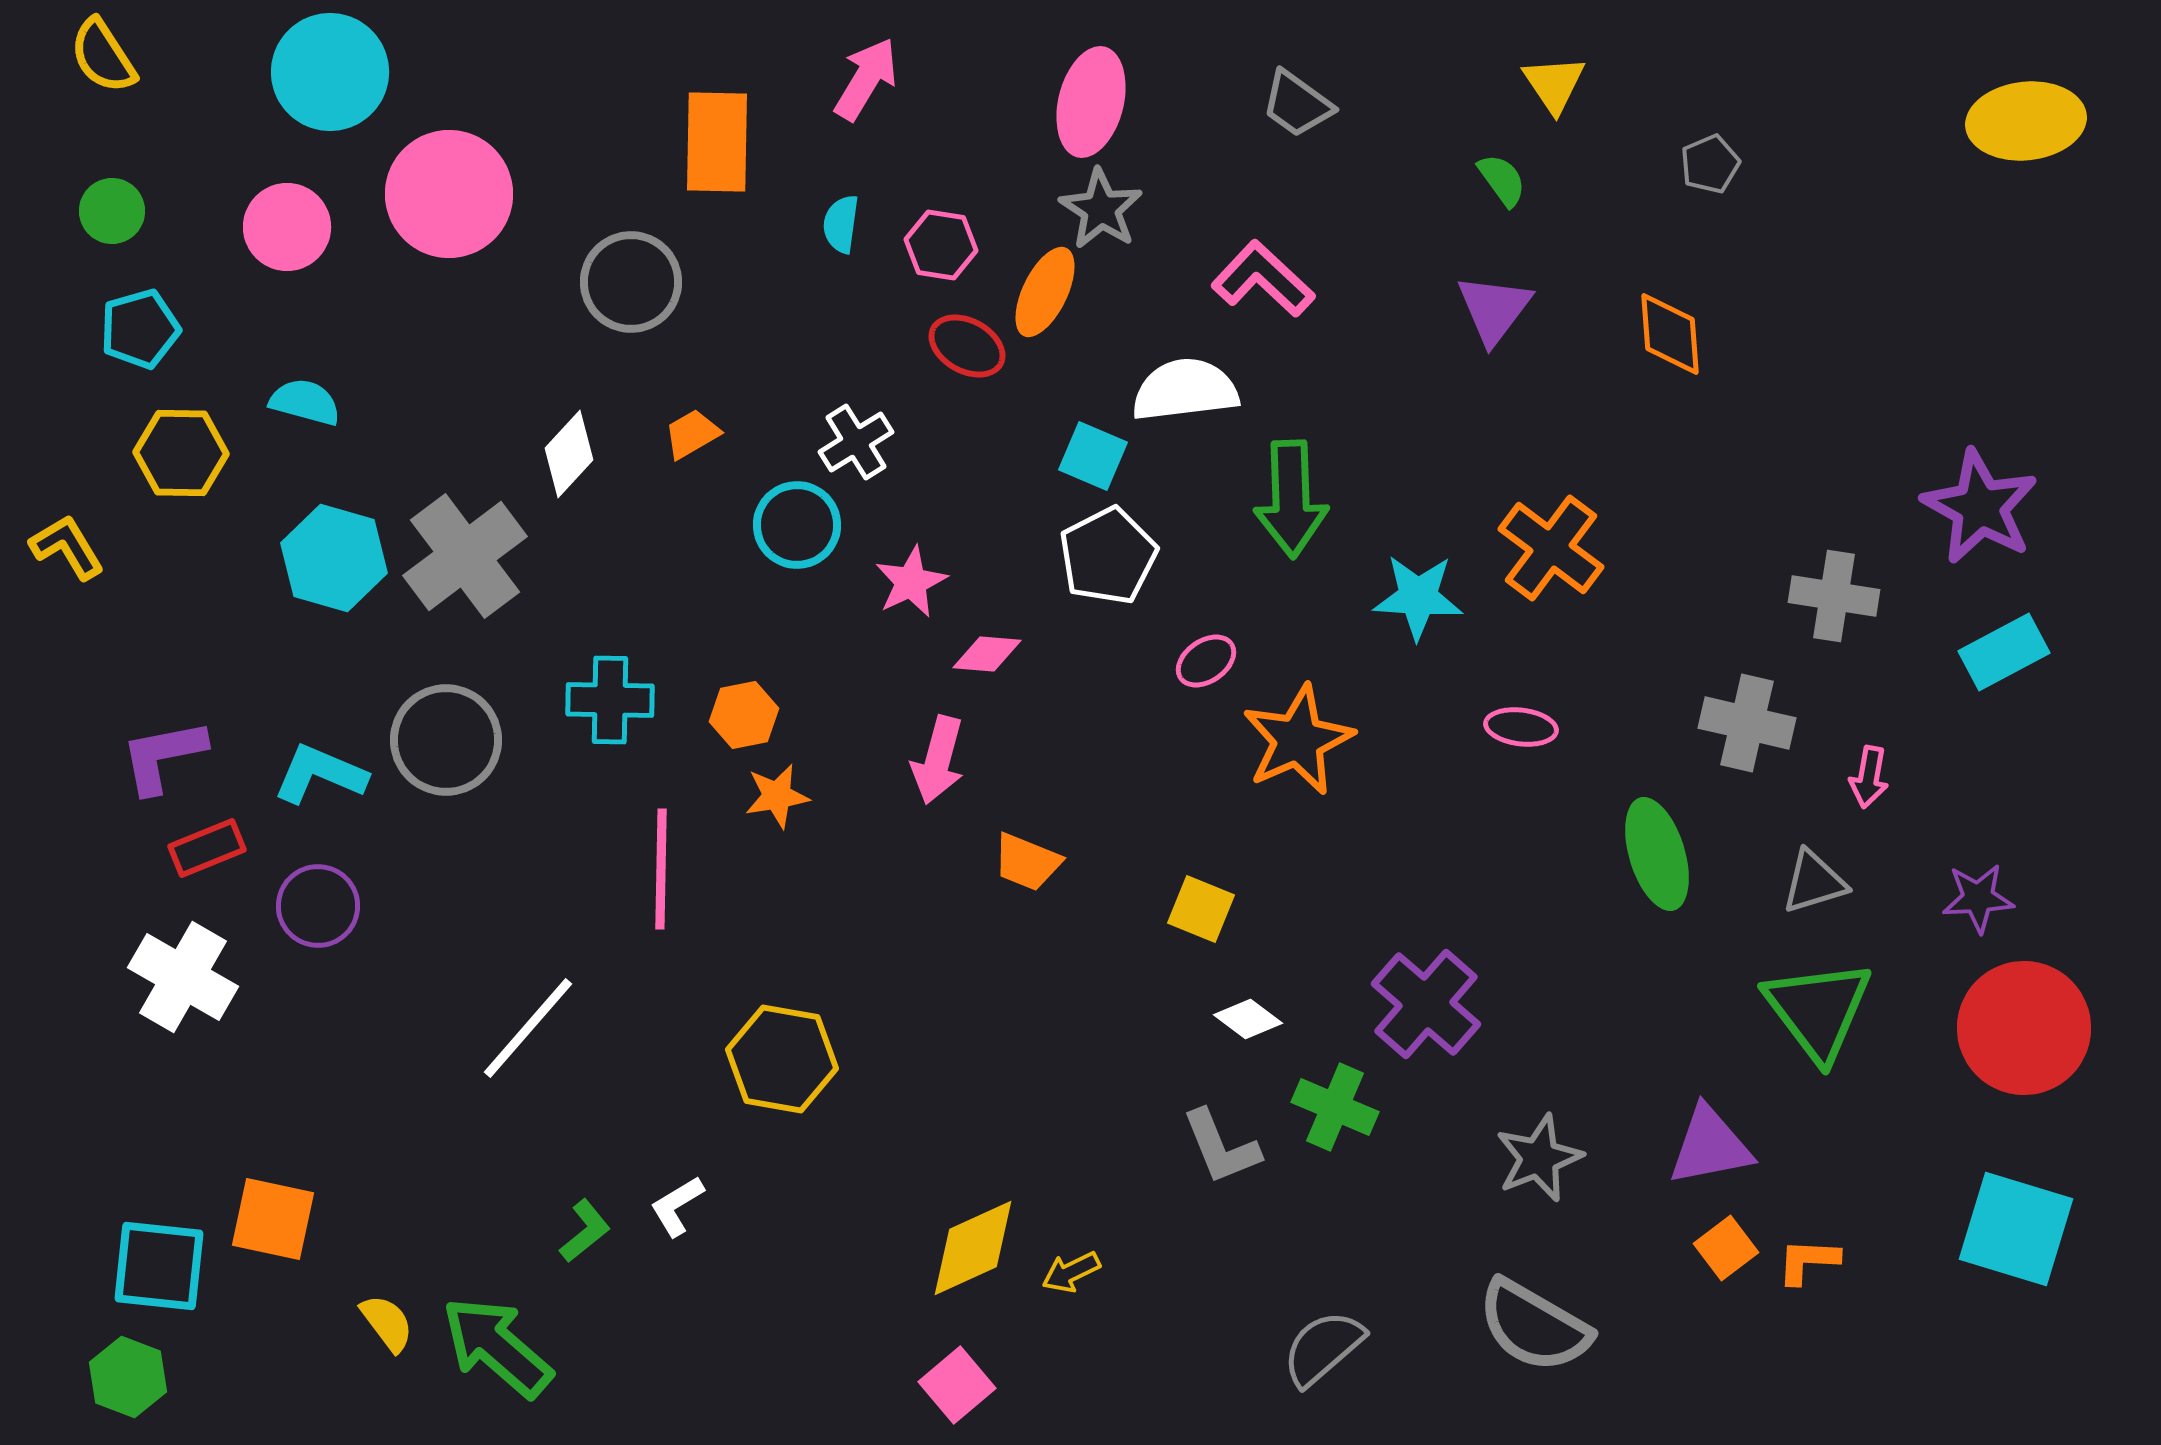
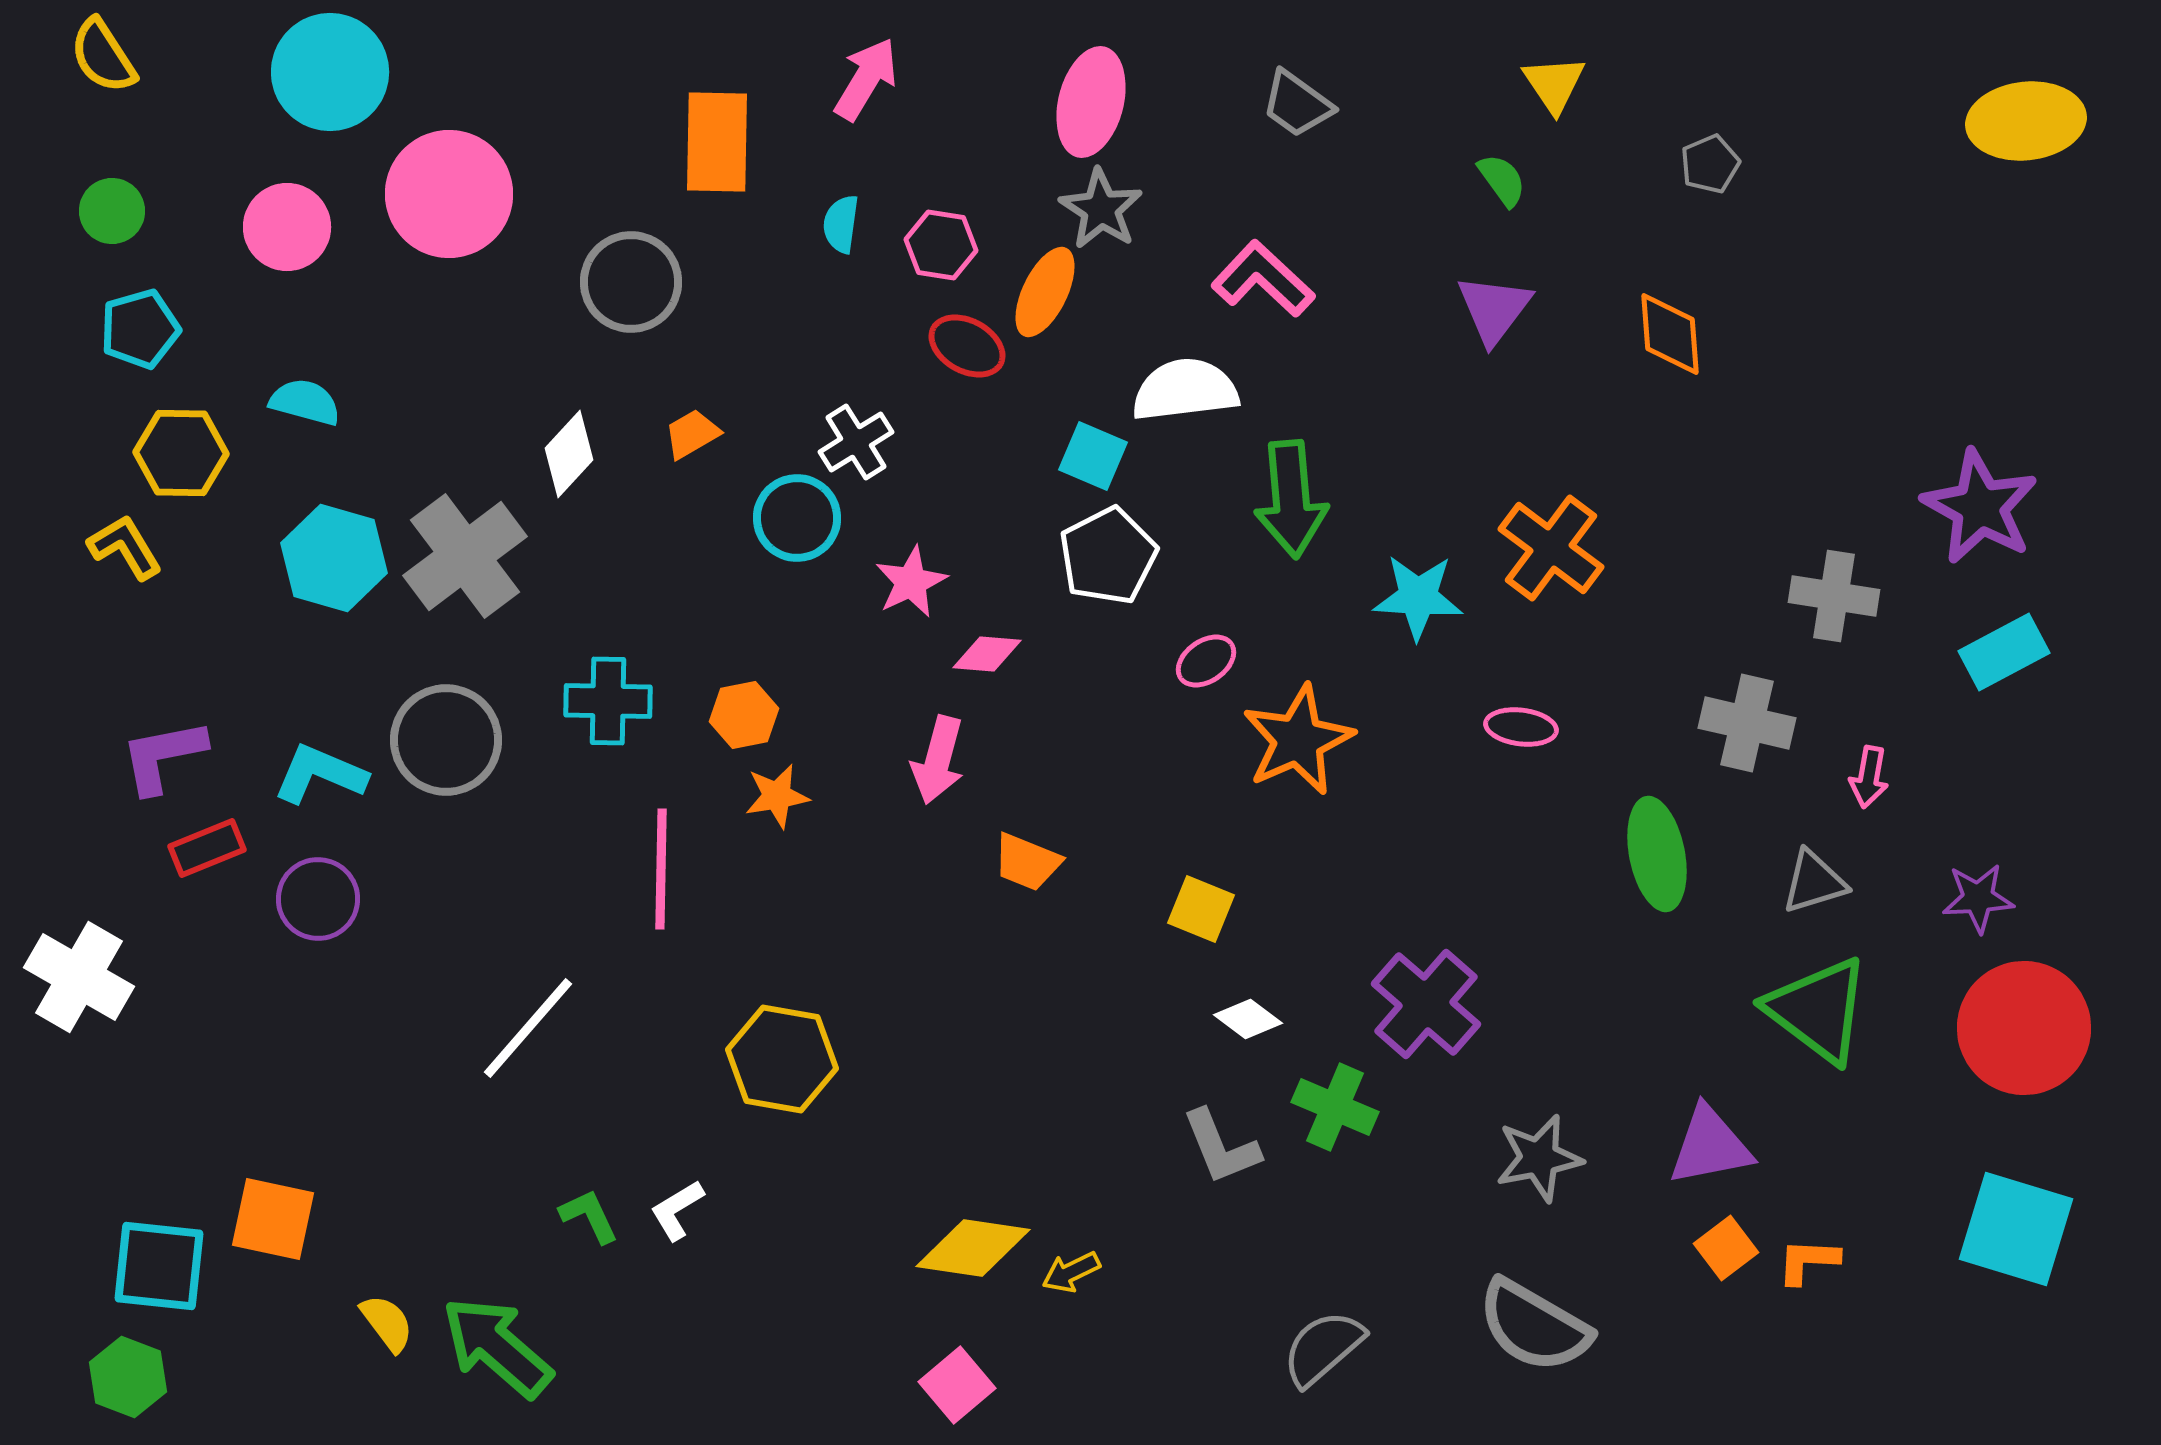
green arrow at (1291, 499): rotated 3 degrees counterclockwise
cyan circle at (797, 525): moved 7 px up
yellow L-shape at (67, 547): moved 58 px right
cyan cross at (610, 700): moved 2 px left, 1 px down
green ellipse at (1657, 854): rotated 6 degrees clockwise
purple circle at (318, 906): moved 7 px up
white cross at (183, 977): moved 104 px left
green triangle at (1818, 1010): rotated 16 degrees counterclockwise
gray star at (1539, 1158): rotated 10 degrees clockwise
white L-shape at (677, 1206): moved 4 px down
green L-shape at (585, 1231): moved 4 px right, 15 px up; rotated 76 degrees counterclockwise
yellow diamond at (973, 1248): rotated 33 degrees clockwise
